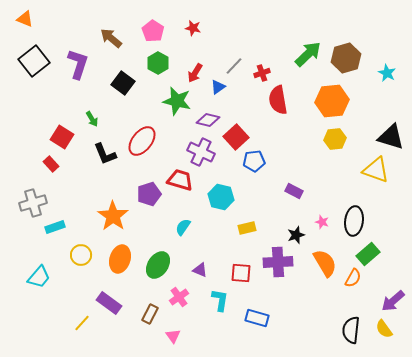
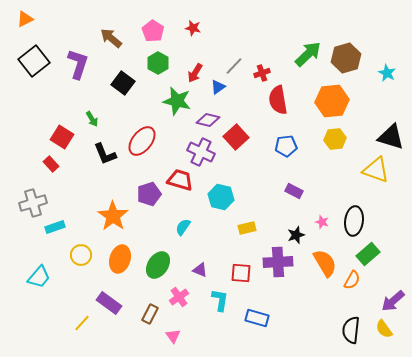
orange triangle at (25, 19): rotated 48 degrees counterclockwise
blue pentagon at (254, 161): moved 32 px right, 15 px up
orange semicircle at (353, 278): moved 1 px left, 2 px down
